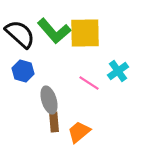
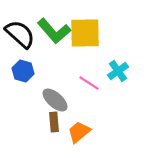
gray ellipse: moved 6 px right; rotated 32 degrees counterclockwise
